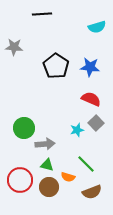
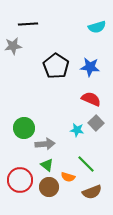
black line: moved 14 px left, 10 px down
gray star: moved 1 px left, 1 px up; rotated 12 degrees counterclockwise
cyan star: rotated 24 degrees clockwise
green triangle: rotated 24 degrees clockwise
